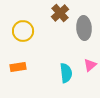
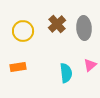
brown cross: moved 3 px left, 11 px down
